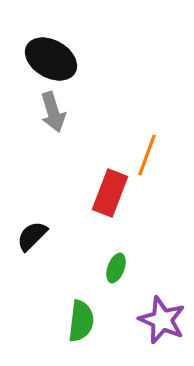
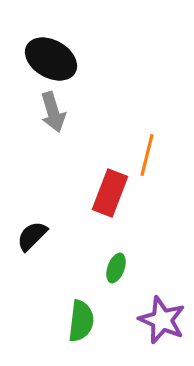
orange line: rotated 6 degrees counterclockwise
